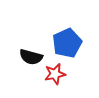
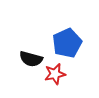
black semicircle: moved 2 px down
